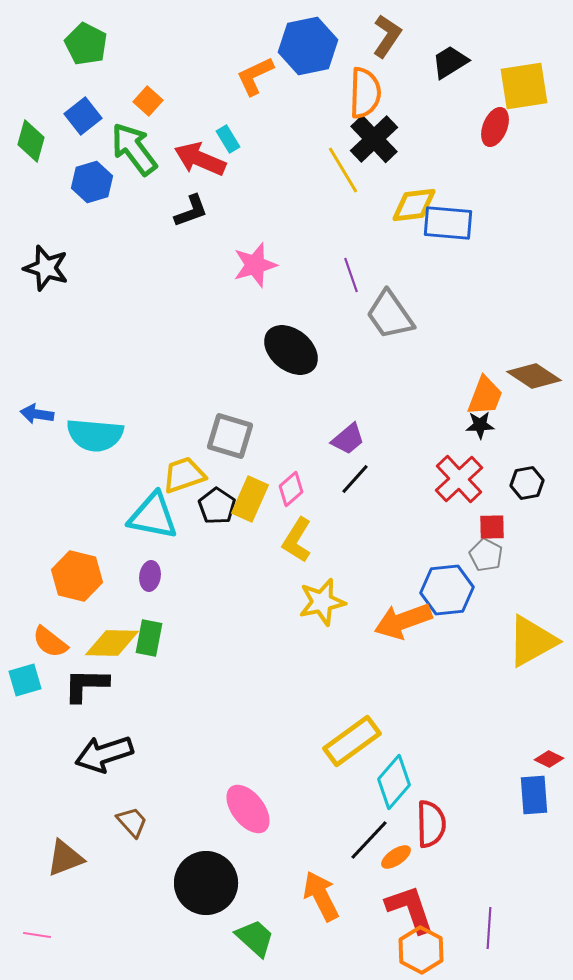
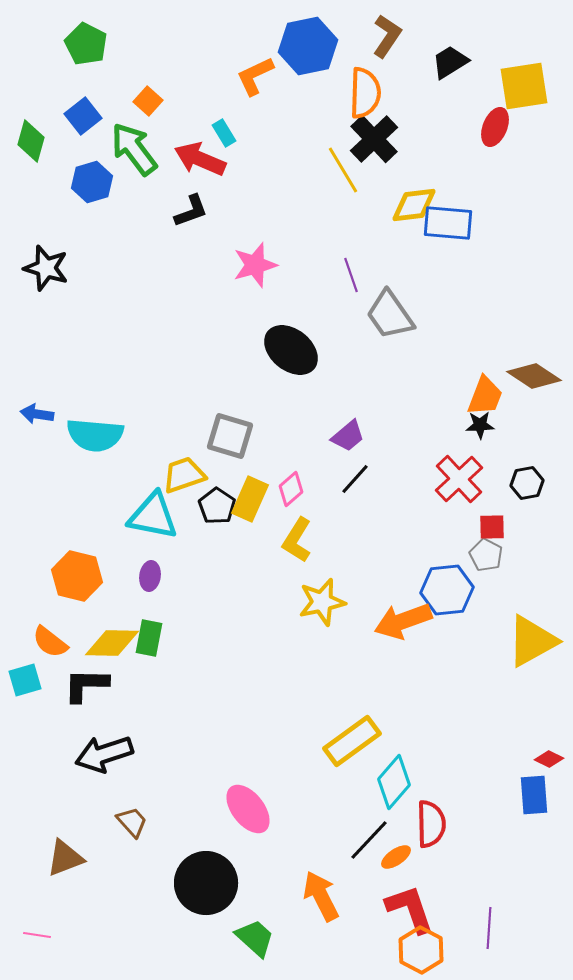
cyan rectangle at (228, 139): moved 4 px left, 6 px up
purple trapezoid at (348, 439): moved 3 px up
